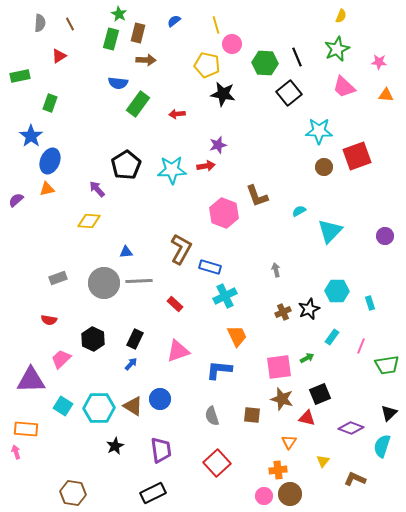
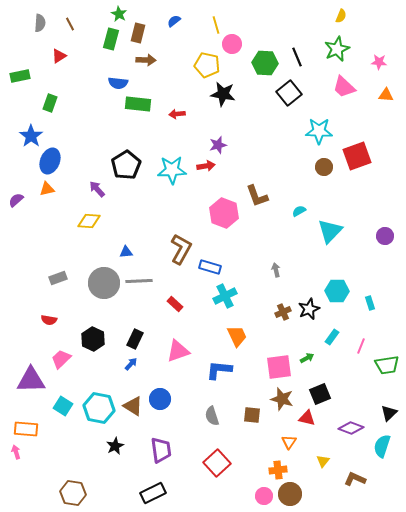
green rectangle at (138, 104): rotated 60 degrees clockwise
cyan hexagon at (99, 408): rotated 12 degrees clockwise
